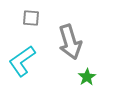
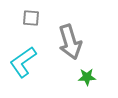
cyan L-shape: moved 1 px right, 1 px down
green star: rotated 30 degrees clockwise
